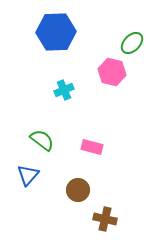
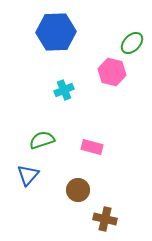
green semicircle: rotated 55 degrees counterclockwise
